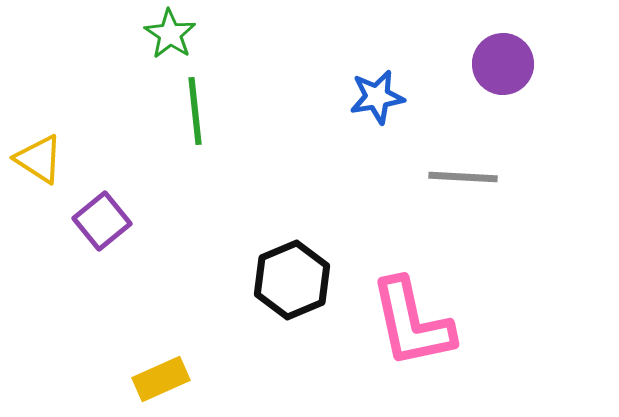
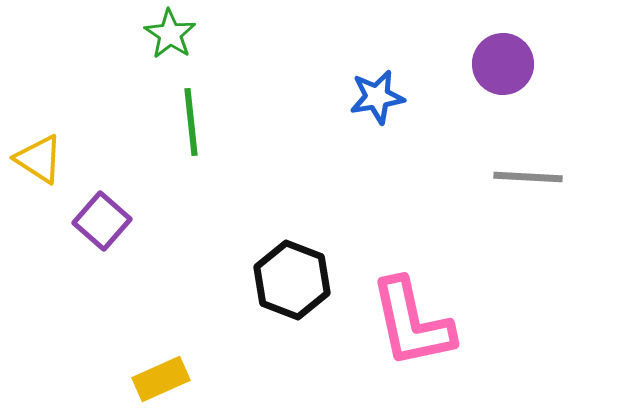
green line: moved 4 px left, 11 px down
gray line: moved 65 px right
purple square: rotated 10 degrees counterclockwise
black hexagon: rotated 16 degrees counterclockwise
